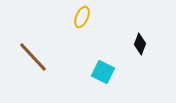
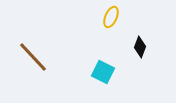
yellow ellipse: moved 29 px right
black diamond: moved 3 px down
